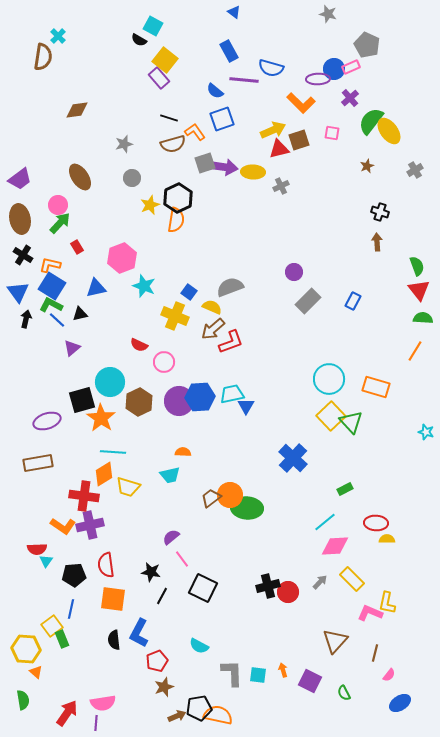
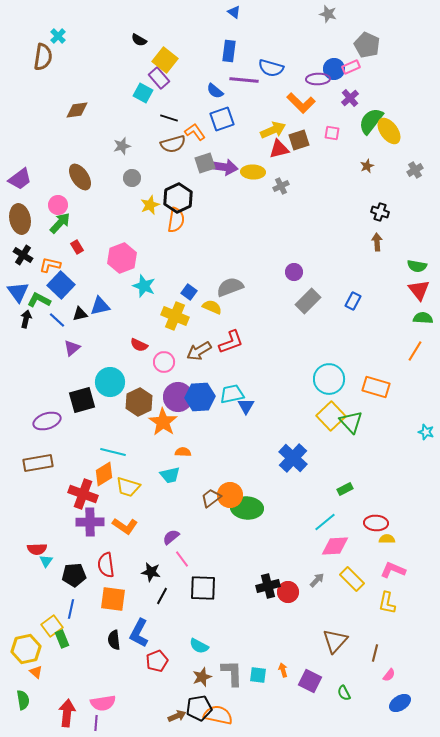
cyan square at (153, 26): moved 10 px left, 67 px down
blue rectangle at (229, 51): rotated 35 degrees clockwise
gray star at (124, 144): moved 2 px left, 2 px down
green semicircle at (417, 266): rotated 120 degrees clockwise
blue square at (52, 286): moved 9 px right, 1 px up; rotated 12 degrees clockwise
blue triangle at (96, 288): moved 4 px right, 18 px down
green L-shape at (51, 305): moved 12 px left, 5 px up
brown arrow at (213, 329): moved 14 px left, 22 px down; rotated 10 degrees clockwise
purple circle at (179, 401): moved 1 px left, 4 px up
orange star at (101, 418): moved 62 px right, 4 px down
cyan line at (113, 452): rotated 10 degrees clockwise
red cross at (84, 496): moved 1 px left, 2 px up; rotated 12 degrees clockwise
purple cross at (90, 525): moved 3 px up; rotated 12 degrees clockwise
orange L-shape at (63, 526): moved 62 px right
gray arrow at (320, 582): moved 3 px left, 2 px up
black square at (203, 588): rotated 24 degrees counterclockwise
pink L-shape at (370, 613): moved 23 px right, 43 px up
yellow hexagon at (26, 649): rotated 16 degrees counterclockwise
brown star at (164, 687): moved 38 px right, 10 px up
red arrow at (67, 713): rotated 28 degrees counterclockwise
